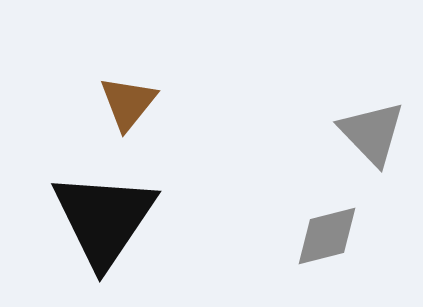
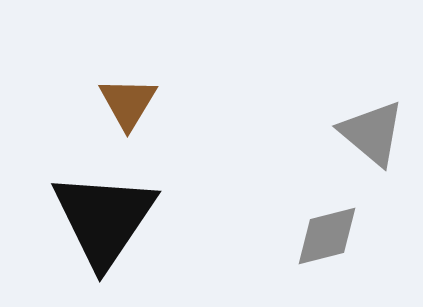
brown triangle: rotated 8 degrees counterclockwise
gray triangle: rotated 6 degrees counterclockwise
